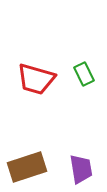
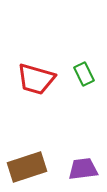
purple trapezoid: moved 2 px right; rotated 88 degrees counterclockwise
